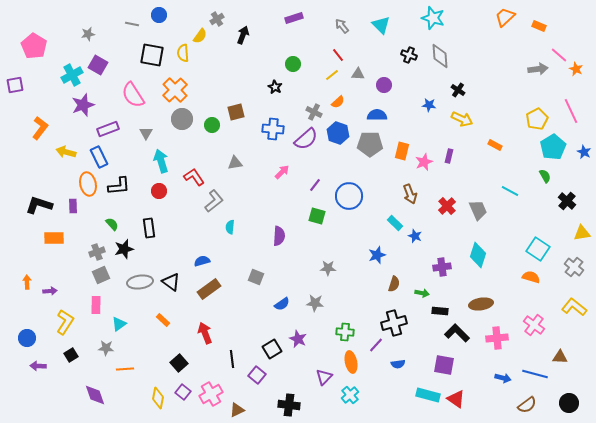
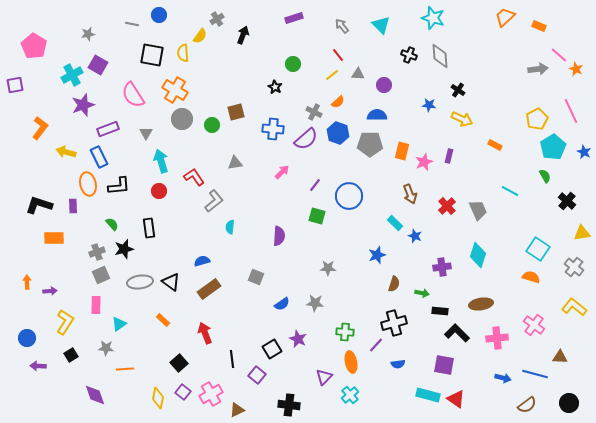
orange cross at (175, 90): rotated 15 degrees counterclockwise
